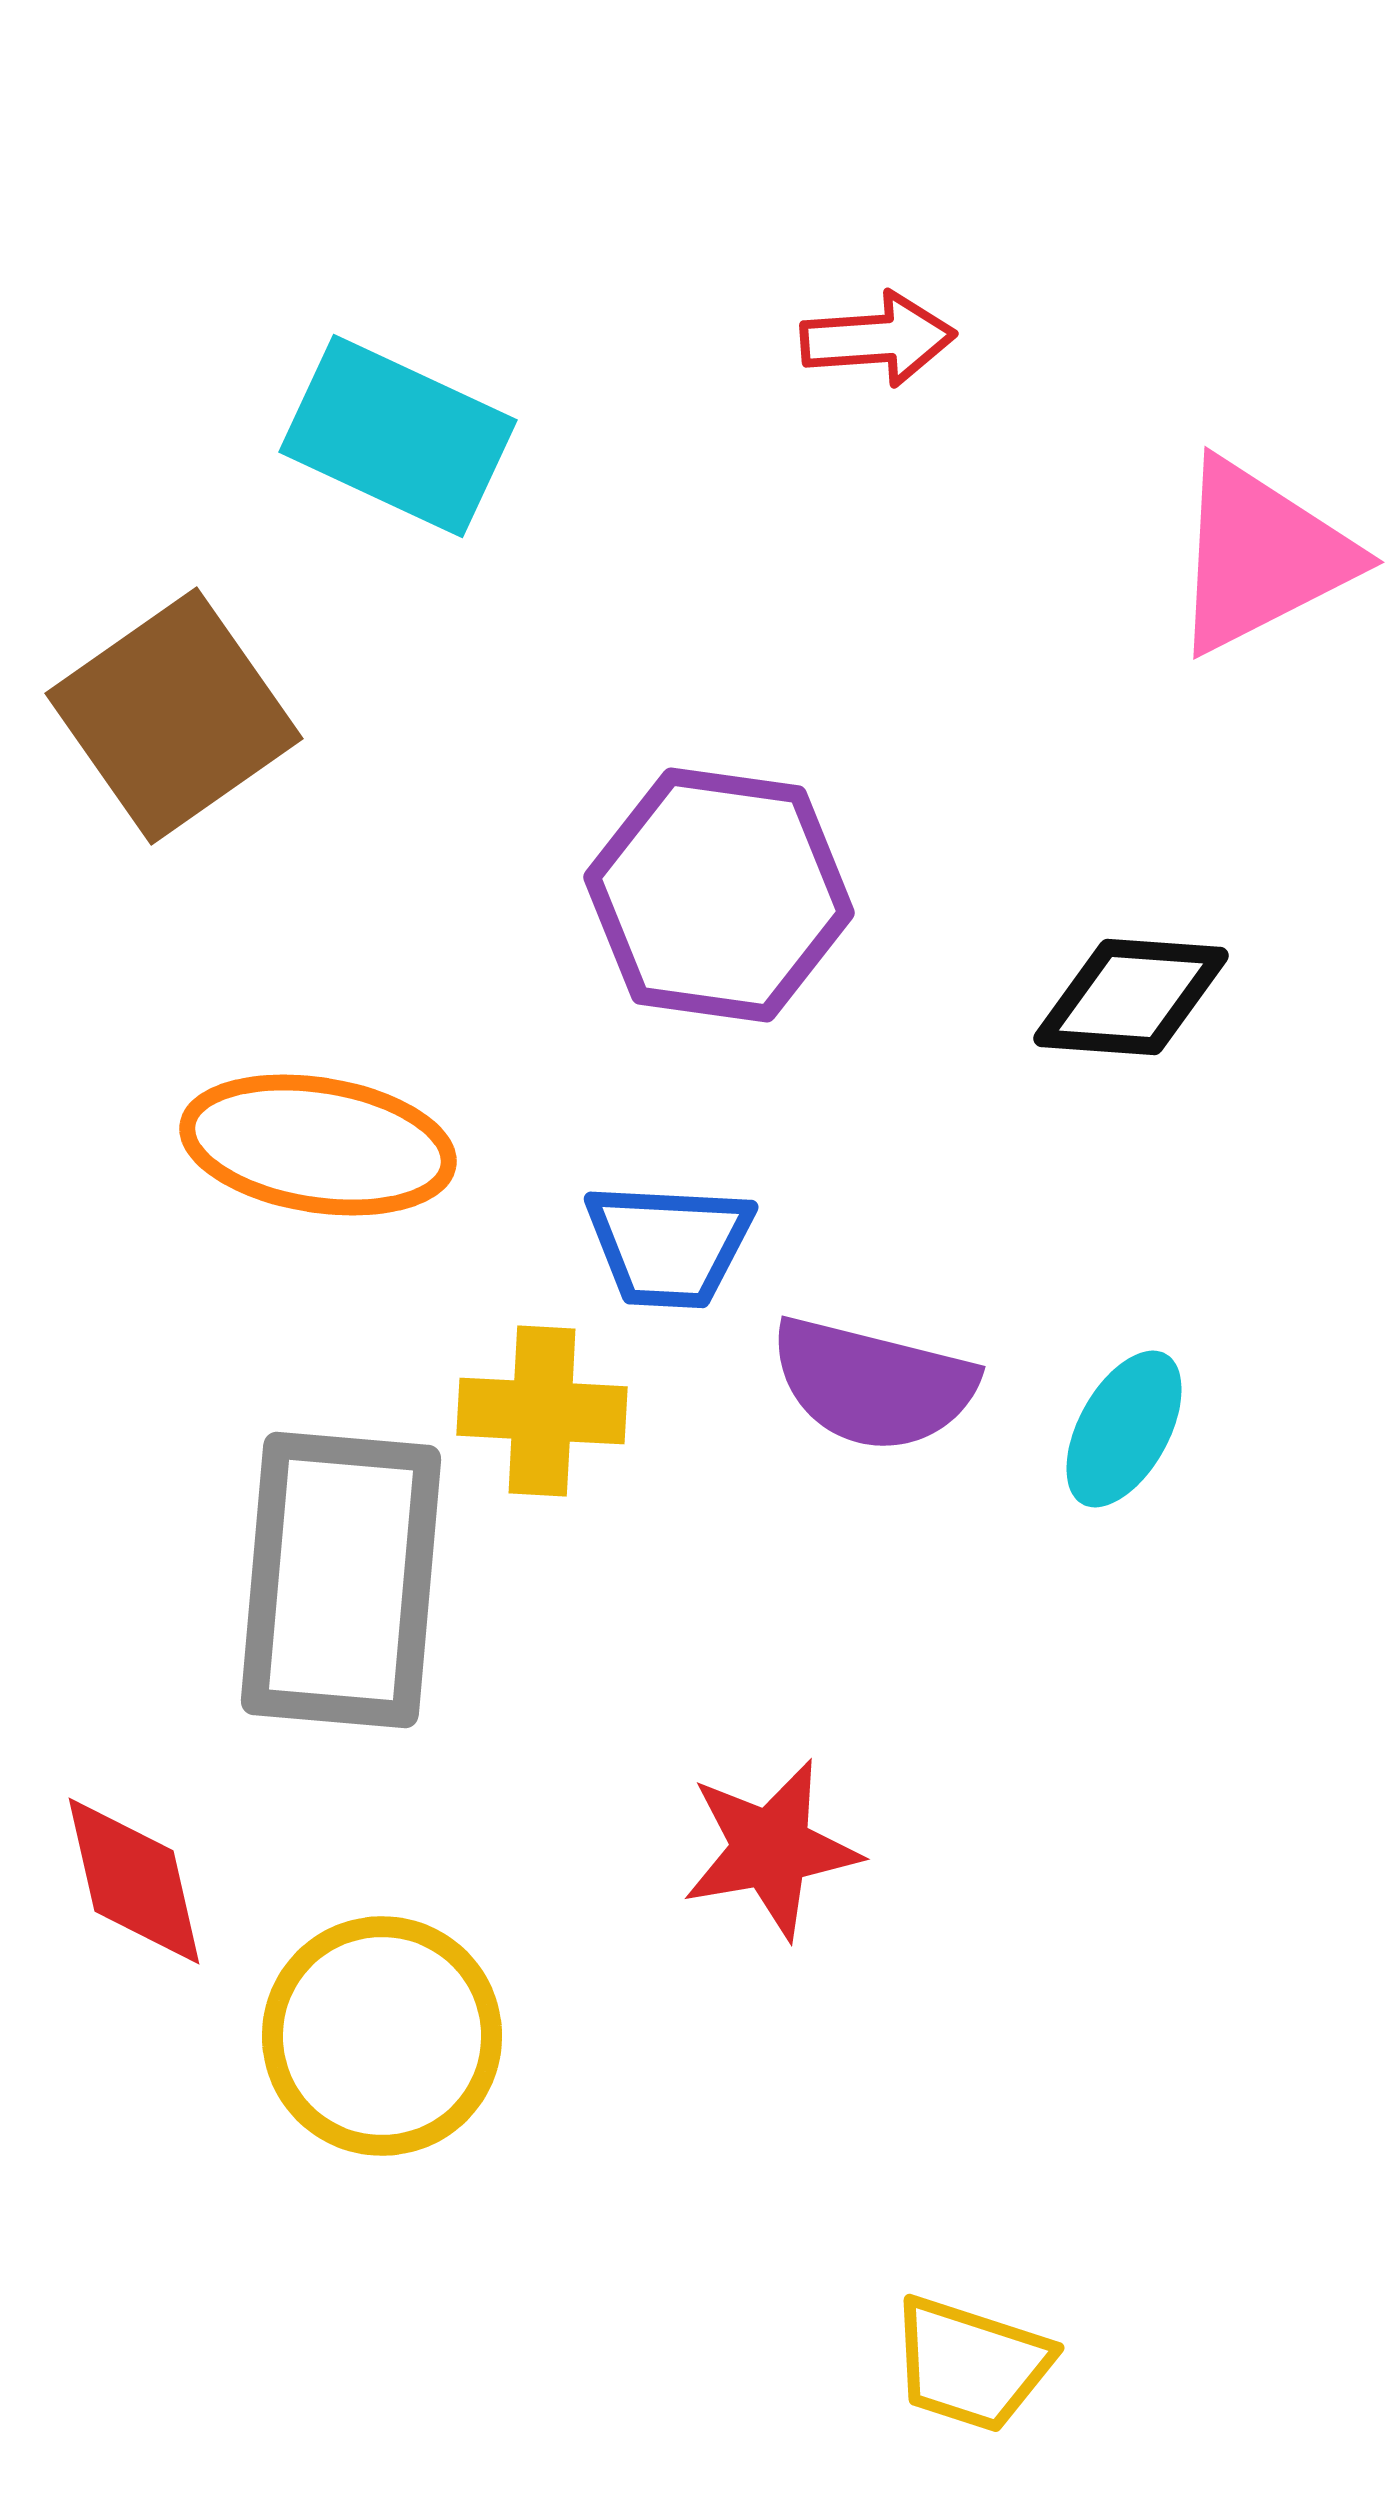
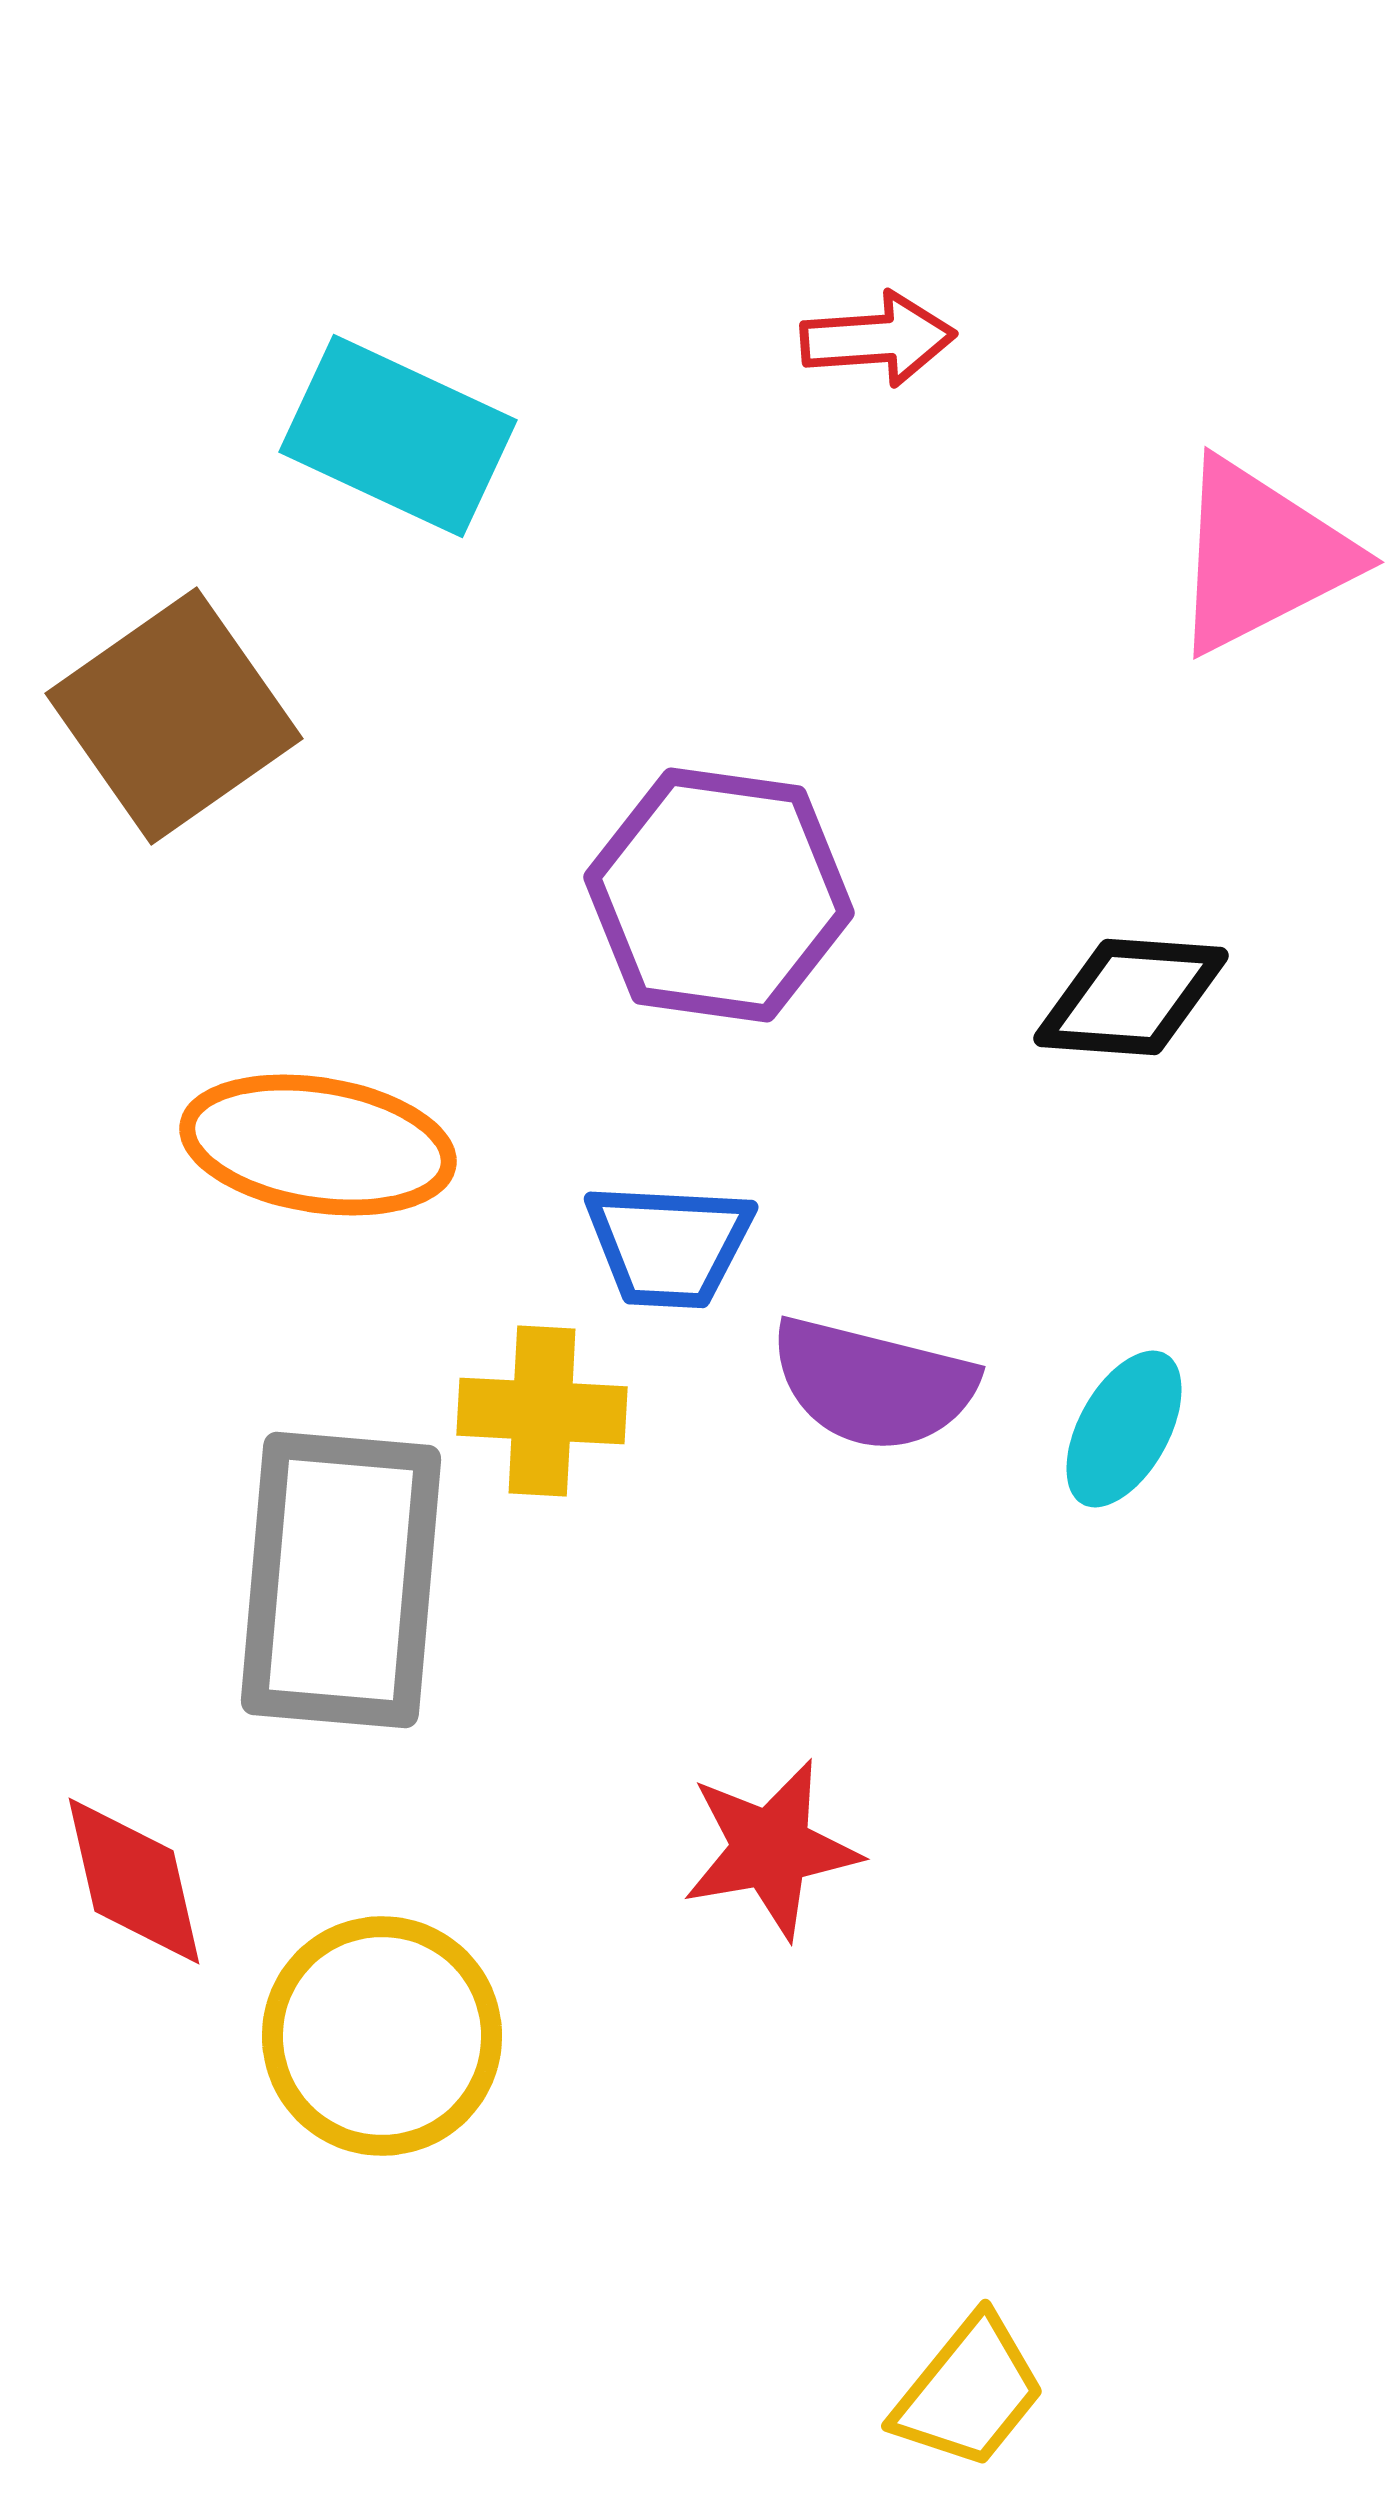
yellow trapezoid: moved 2 px left, 28 px down; rotated 69 degrees counterclockwise
